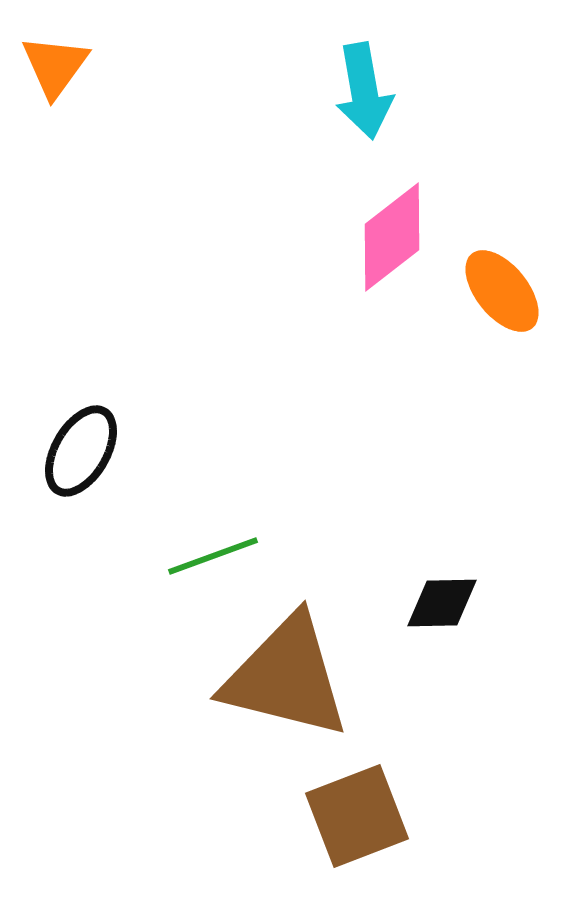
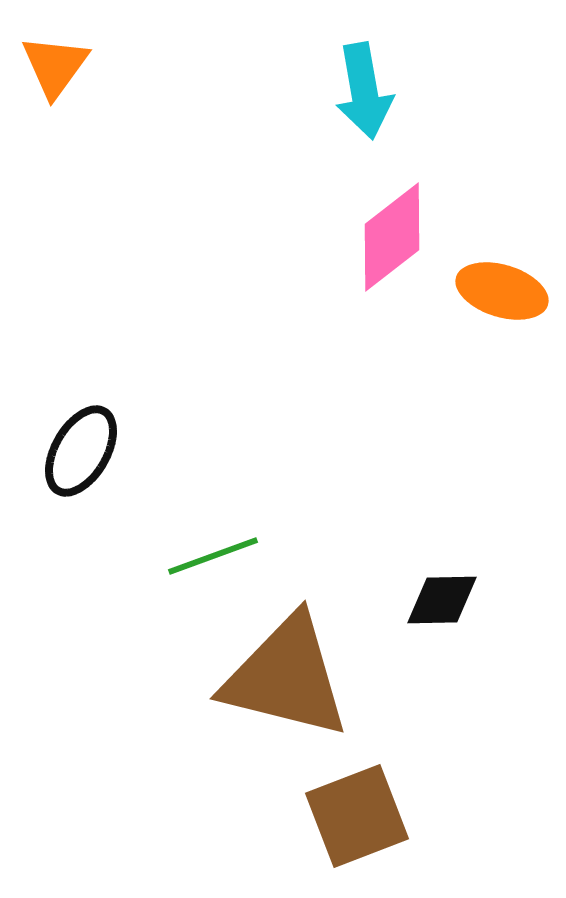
orange ellipse: rotated 34 degrees counterclockwise
black diamond: moved 3 px up
